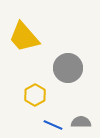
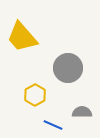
yellow trapezoid: moved 2 px left
gray semicircle: moved 1 px right, 10 px up
